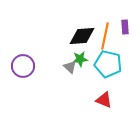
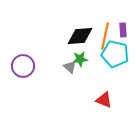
purple rectangle: moved 2 px left, 3 px down
black diamond: moved 2 px left
cyan pentagon: moved 7 px right, 10 px up
